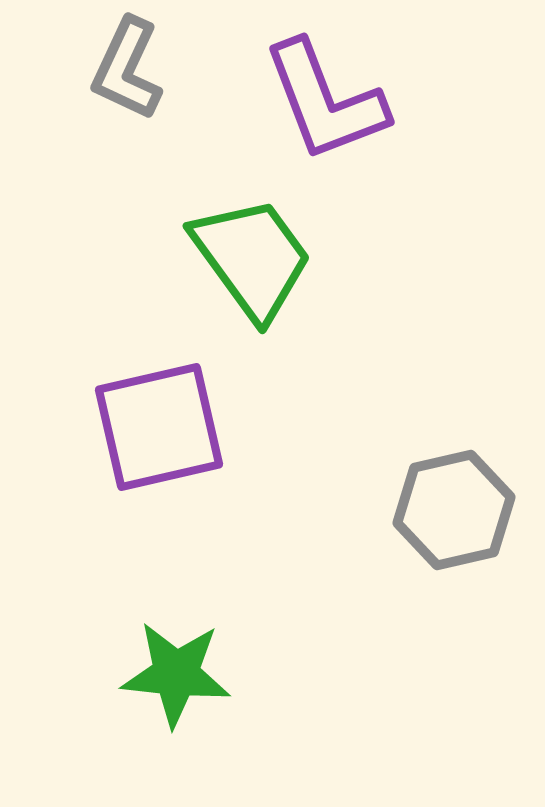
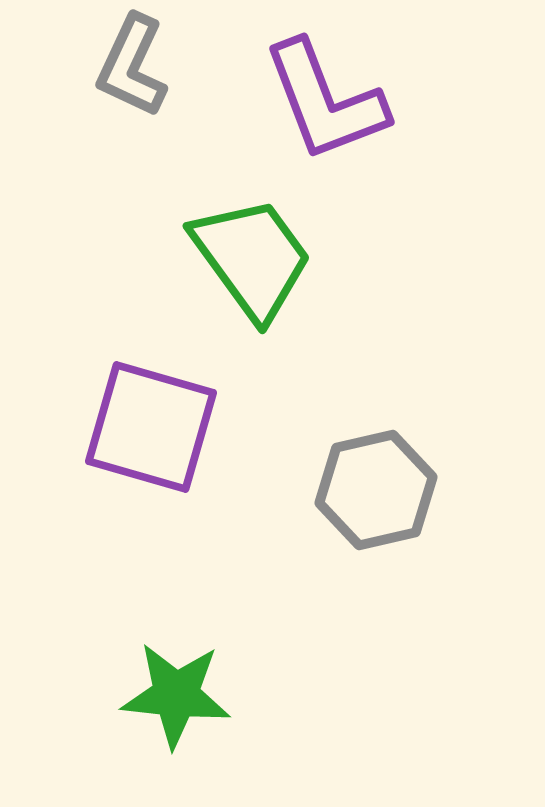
gray L-shape: moved 5 px right, 3 px up
purple square: moved 8 px left; rotated 29 degrees clockwise
gray hexagon: moved 78 px left, 20 px up
green star: moved 21 px down
